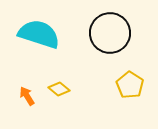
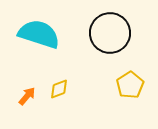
yellow pentagon: rotated 8 degrees clockwise
yellow diamond: rotated 60 degrees counterclockwise
orange arrow: rotated 72 degrees clockwise
